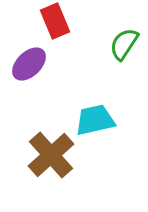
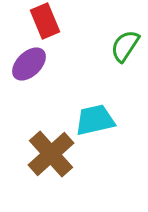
red rectangle: moved 10 px left
green semicircle: moved 1 px right, 2 px down
brown cross: moved 1 px up
